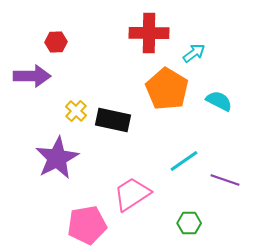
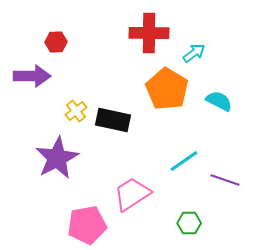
yellow cross: rotated 10 degrees clockwise
